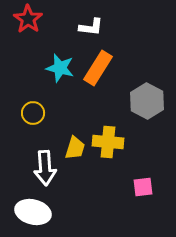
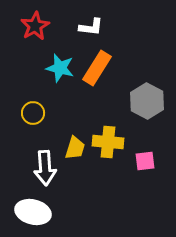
red star: moved 7 px right, 7 px down; rotated 8 degrees clockwise
orange rectangle: moved 1 px left
pink square: moved 2 px right, 26 px up
